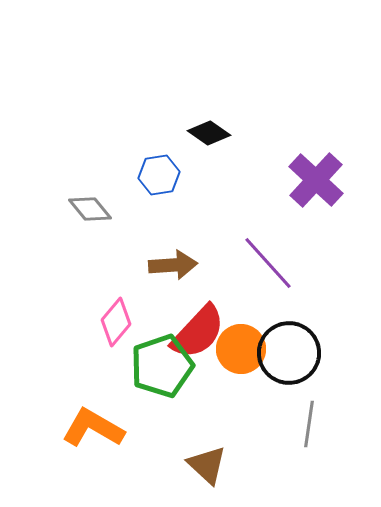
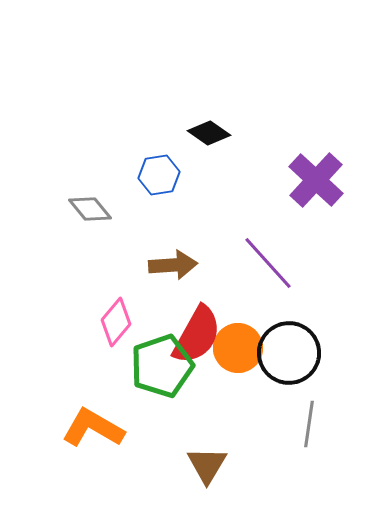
red semicircle: moved 1 px left, 3 px down; rotated 14 degrees counterclockwise
orange circle: moved 3 px left, 1 px up
brown triangle: rotated 18 degrees clockwise
